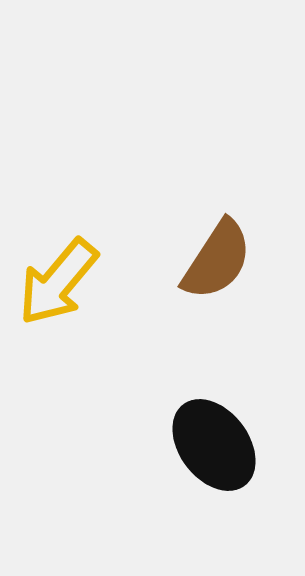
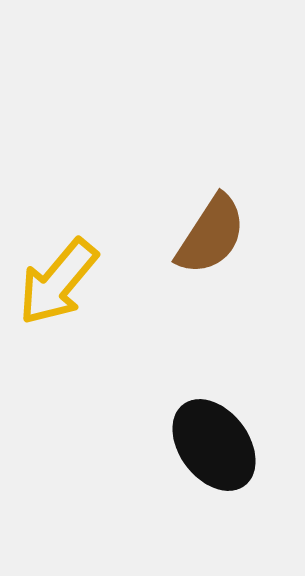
brown semicircle: moved 6 px left, 25 px up
